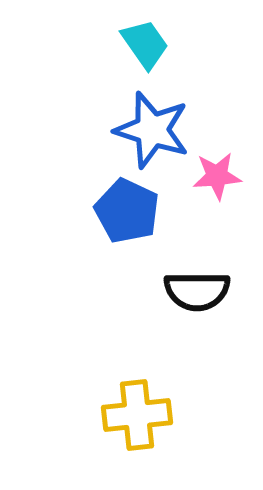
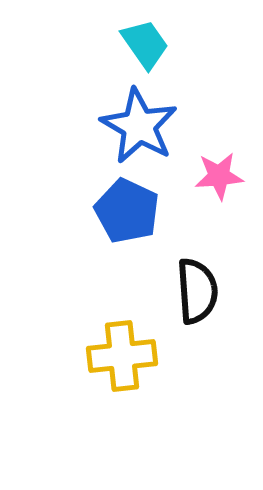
blue star: moved 13 px left, 4 px up; rotated 12 degrees clockwise
pink star: moved 2 px right
black semicircle: rotated 94 degrees counterclockwise
yellow cross: moved 15 px left, 59 px up
